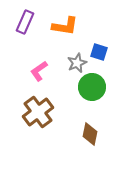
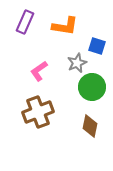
blue square: moved 2 px left, 6 px up
brown cross: rotated 16 degrees clockwise
brown diamond: moved 8 px up
